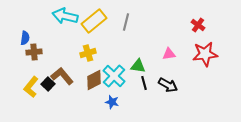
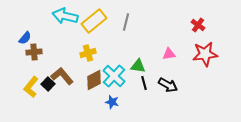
blue semicircle: rotated 32 degrees clockwise
